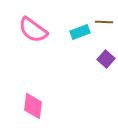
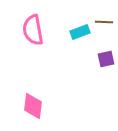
pink semicircle: rotated 44 degrees clockwise
purple square: rotated 36 degrees clockwise
